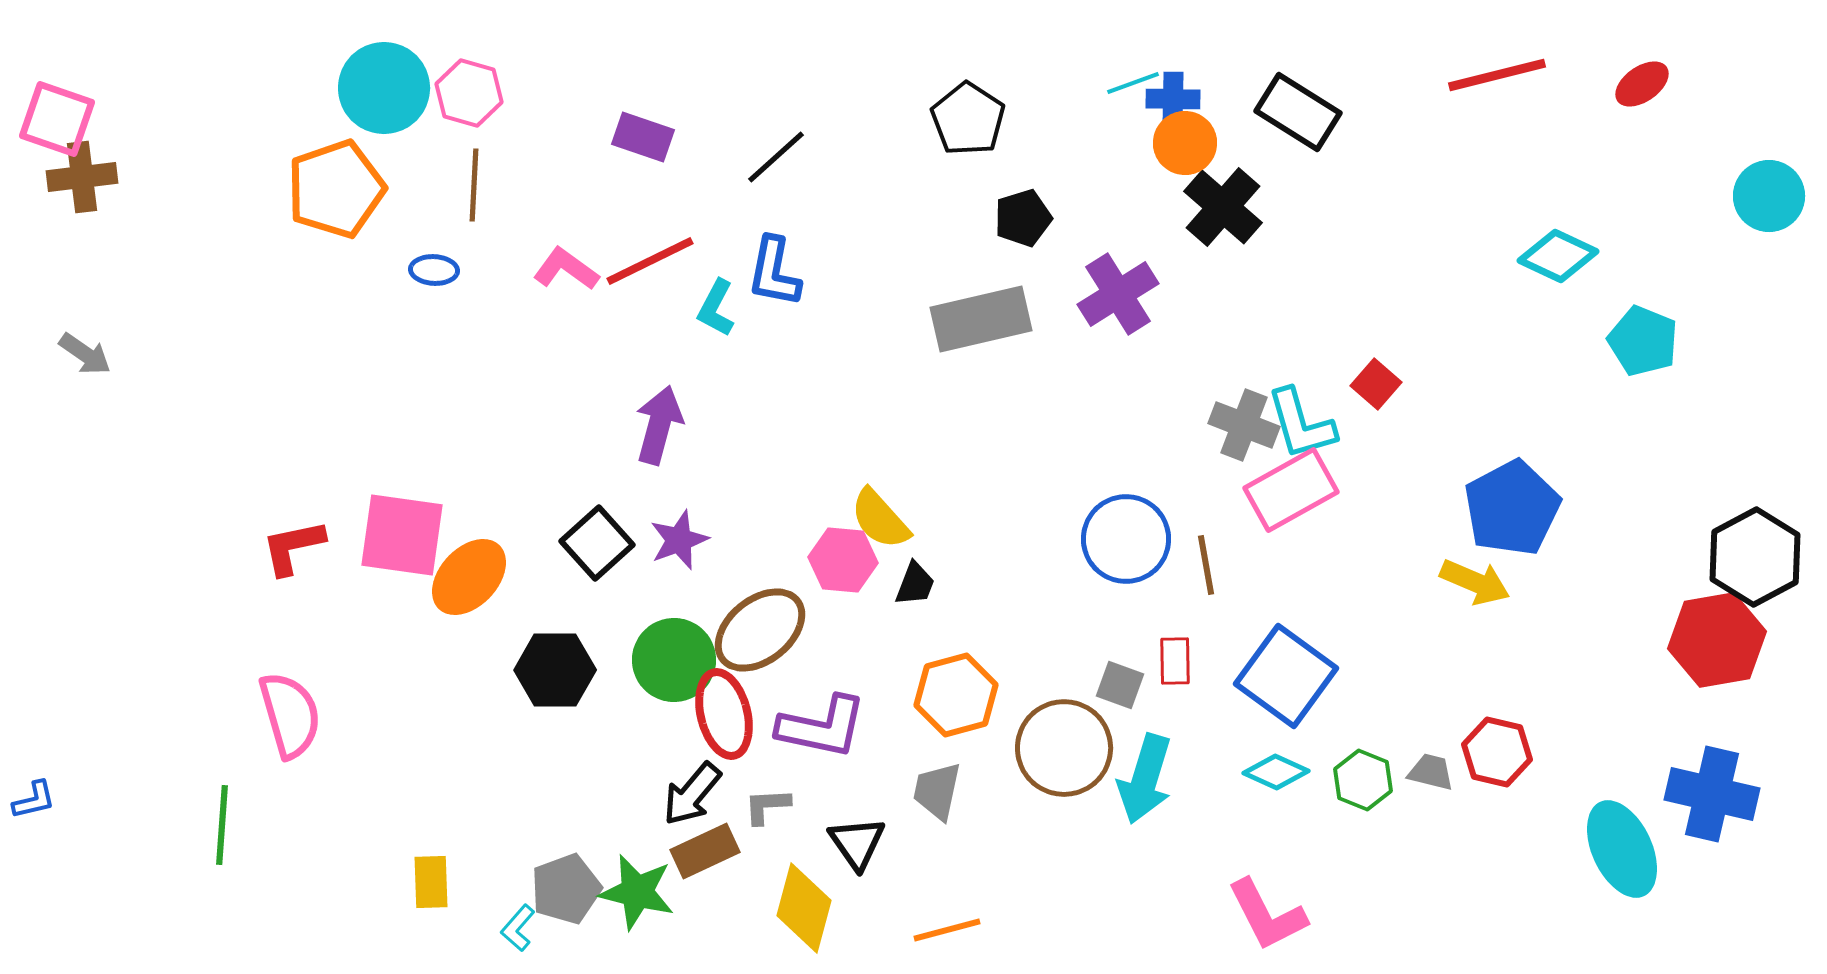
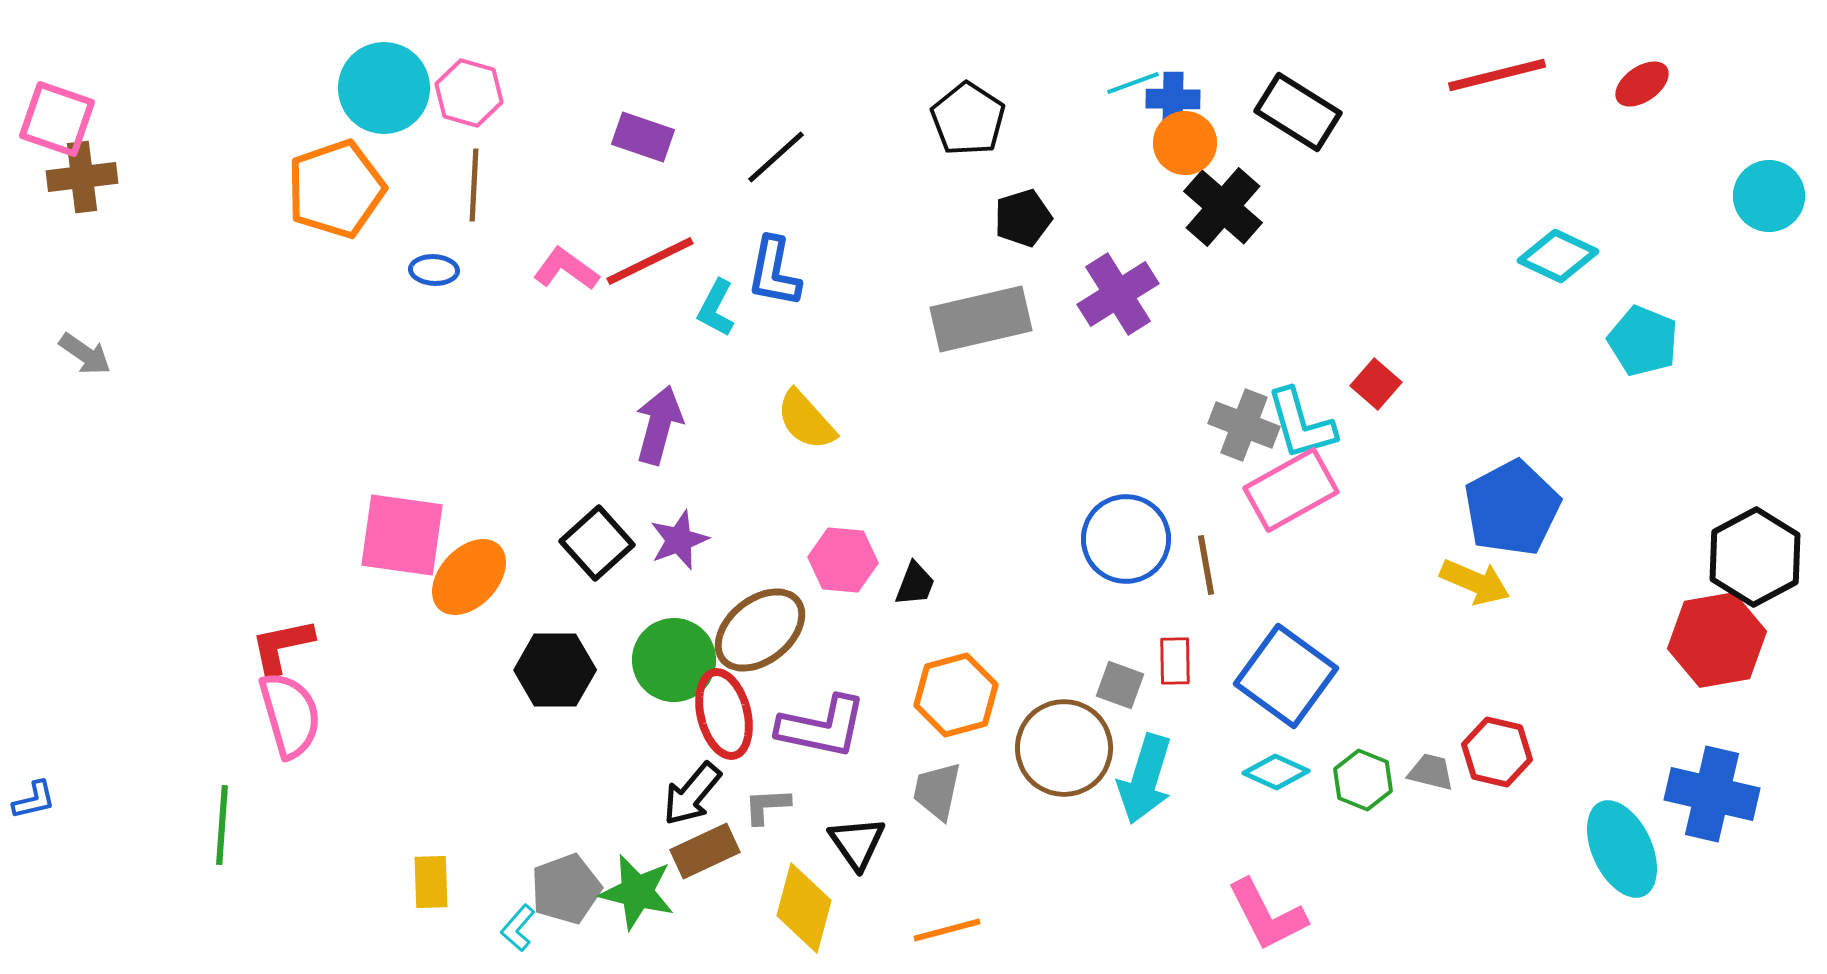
yellow semicircle at (880, 519): moved 74 px left, 99 px up
red L-shape at (293, 547): moved 11 px left, 99 px down
